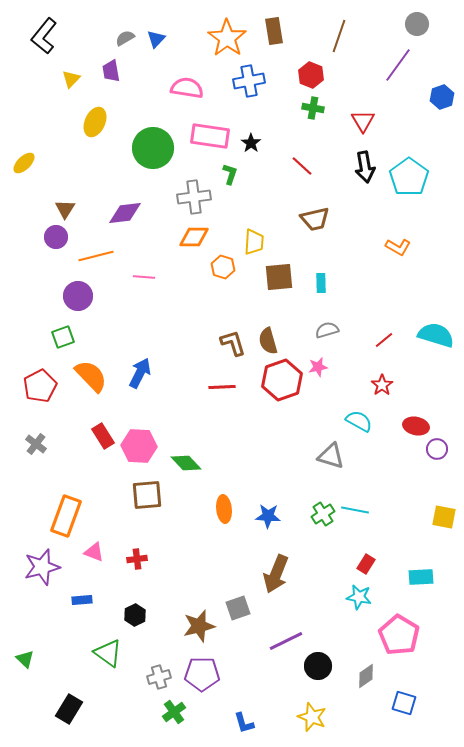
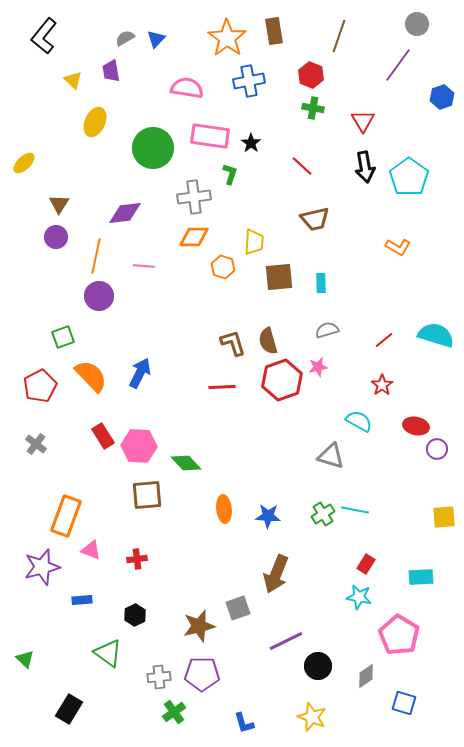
yellow triangle at (71, 79): moved 2 px right, 1 px down; rotated 30 degrees counterclockwise
brown triangle at (65, 209): moved 6 px left, 5 px up
orange line at (96, 256): rotated 64 degrees counterclockwise
pink line at (144, 277): moved 11 px up
purple circle at (78, 296): moved 21 px right
yellow square at (444, 517): rotated 15 degrees counterclockwise
pink triangle at (94, 552): moved 3 px left, 2 px up
gray cross at (159, 677): rotated 10 degrees clockwise
